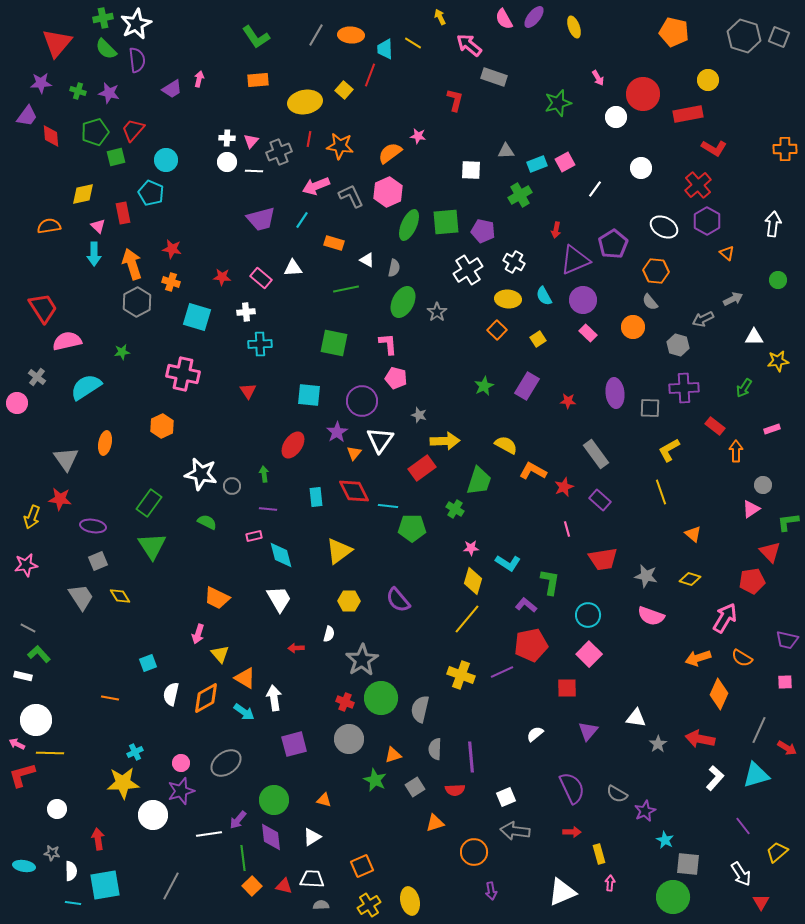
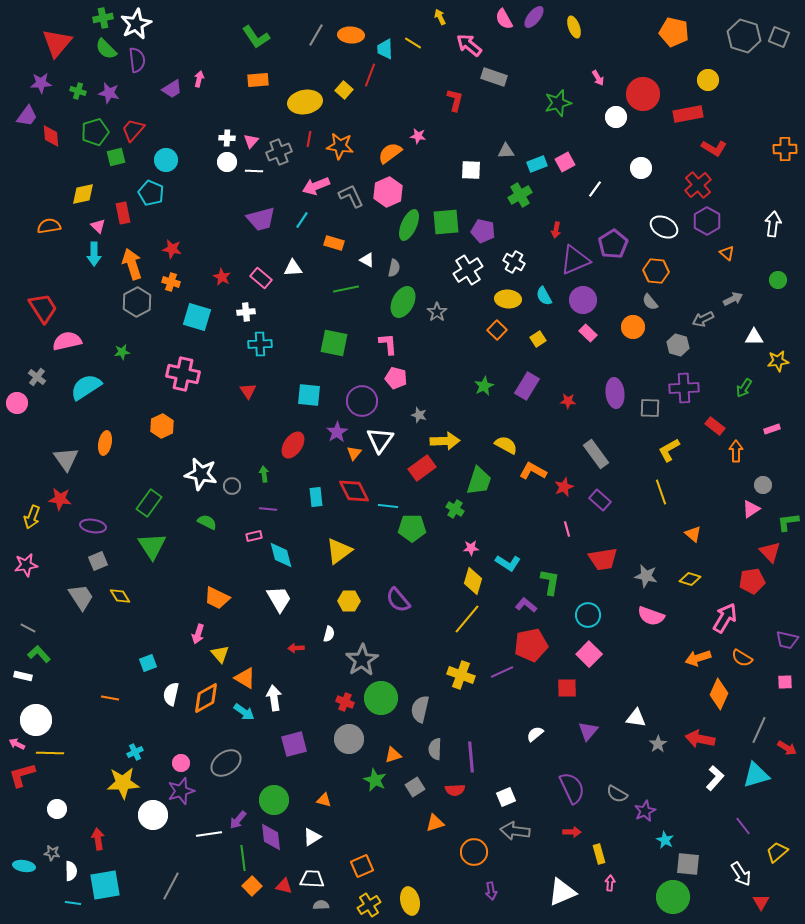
red star at (222, 277): rotated 24 degrees clockwise
